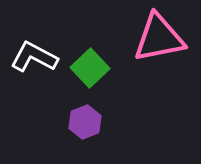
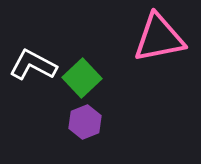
white L-shape: moved 1 px left, 8 px down
green square: moved 8 px left, 10 px down
